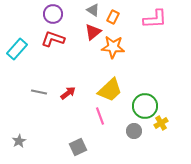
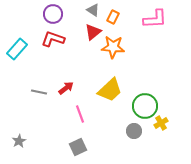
red arrow: moved 2 px left, 5 px up
pink line: moved 20 px left, 2 px up
